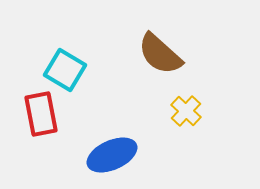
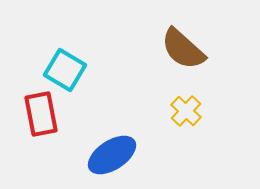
brown semicircle: moved 23 px right, 5 px up
blue ellipse: rotated 9 degrees counterclockwise
